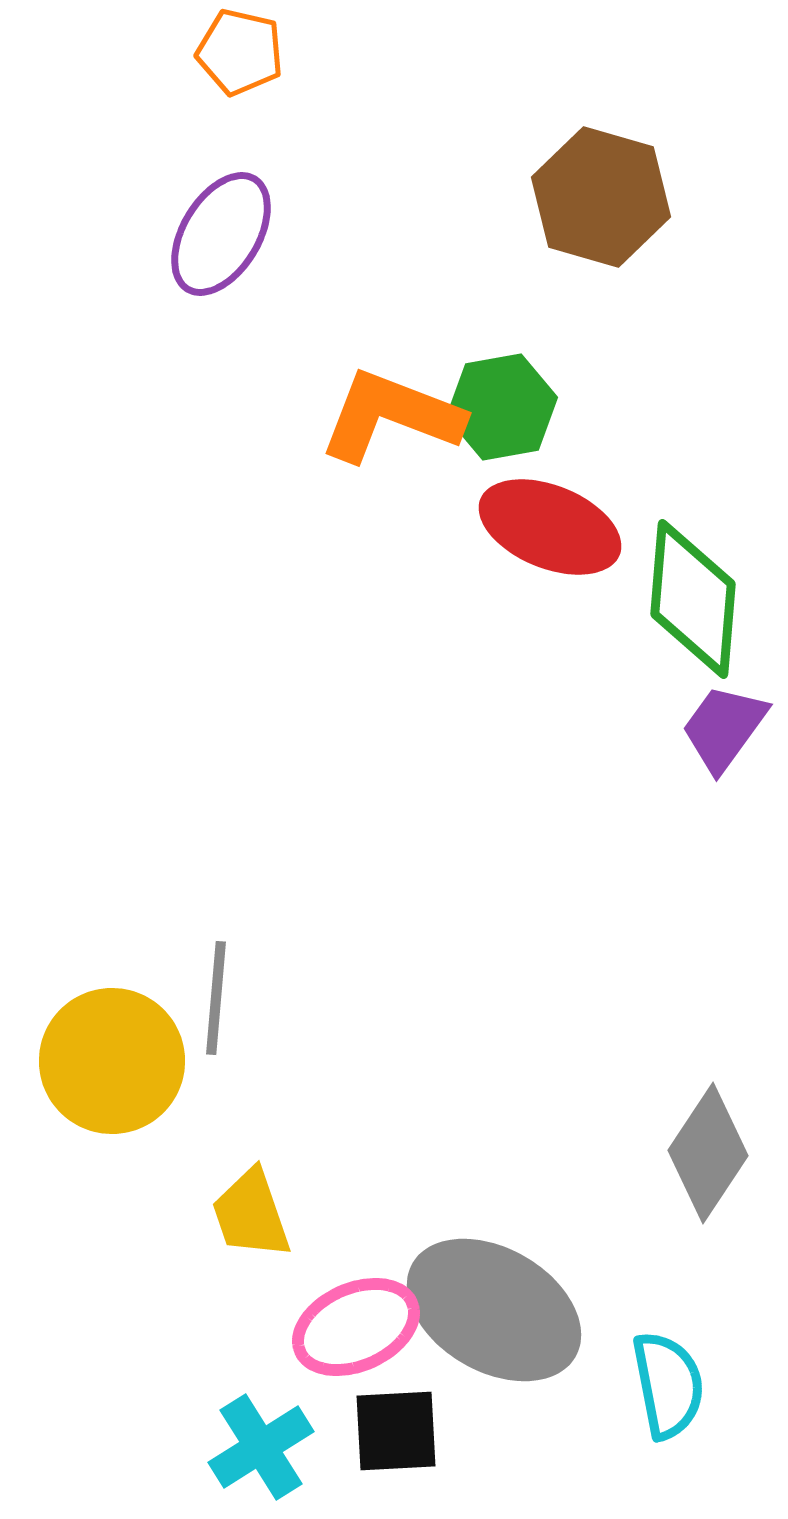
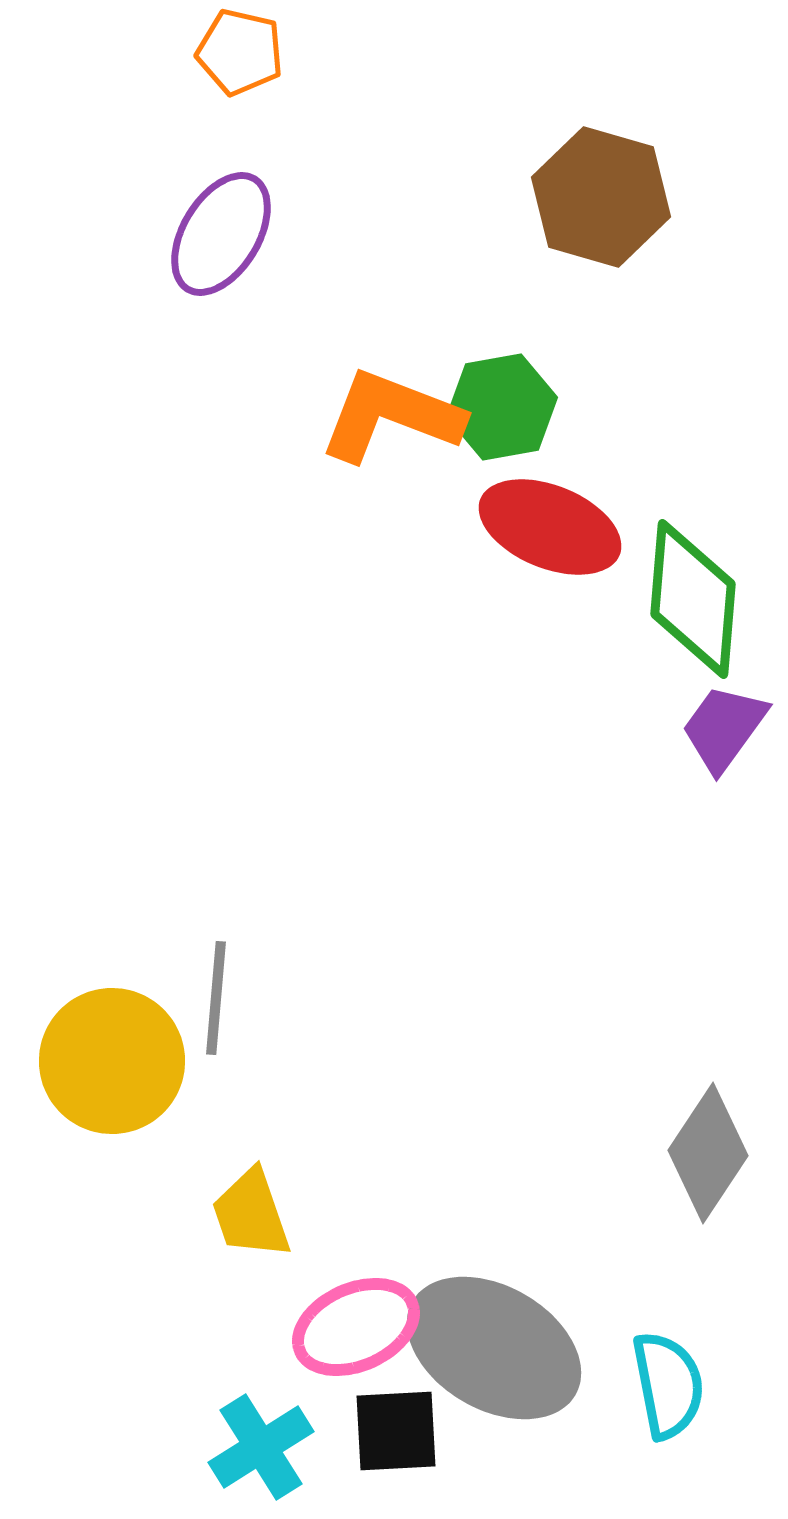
gray ellipse: moved 38 px down
